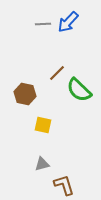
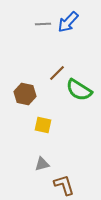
green semicircle: rotated 12 degrees counterclockwise
